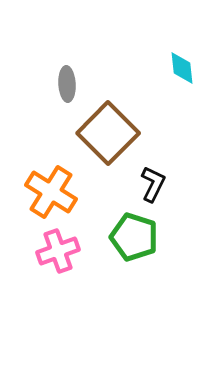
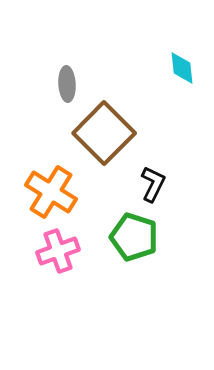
brown square: moved 4 px left
